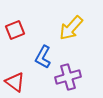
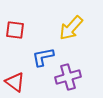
red square: rotated 30 degrees clockwise
blue L-shape: rotated 50 degrees clockwise
